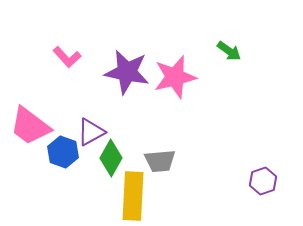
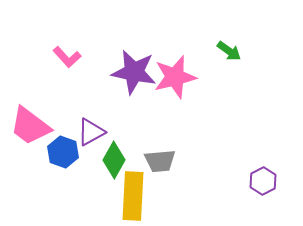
purple star: moved 7 px right
green diamond: moved 3 px right, 2 px down
purple hexagon: rotated 8 degrees counterclockwise
